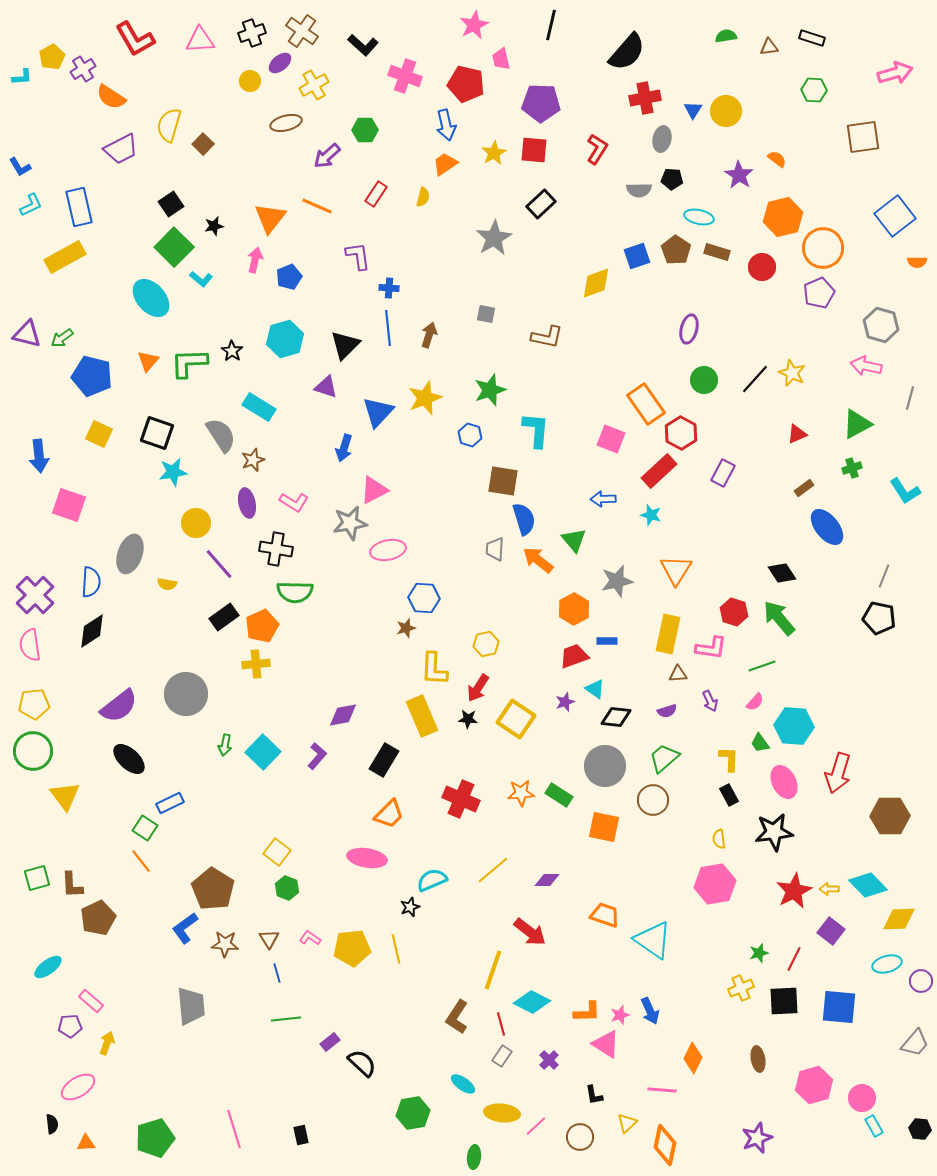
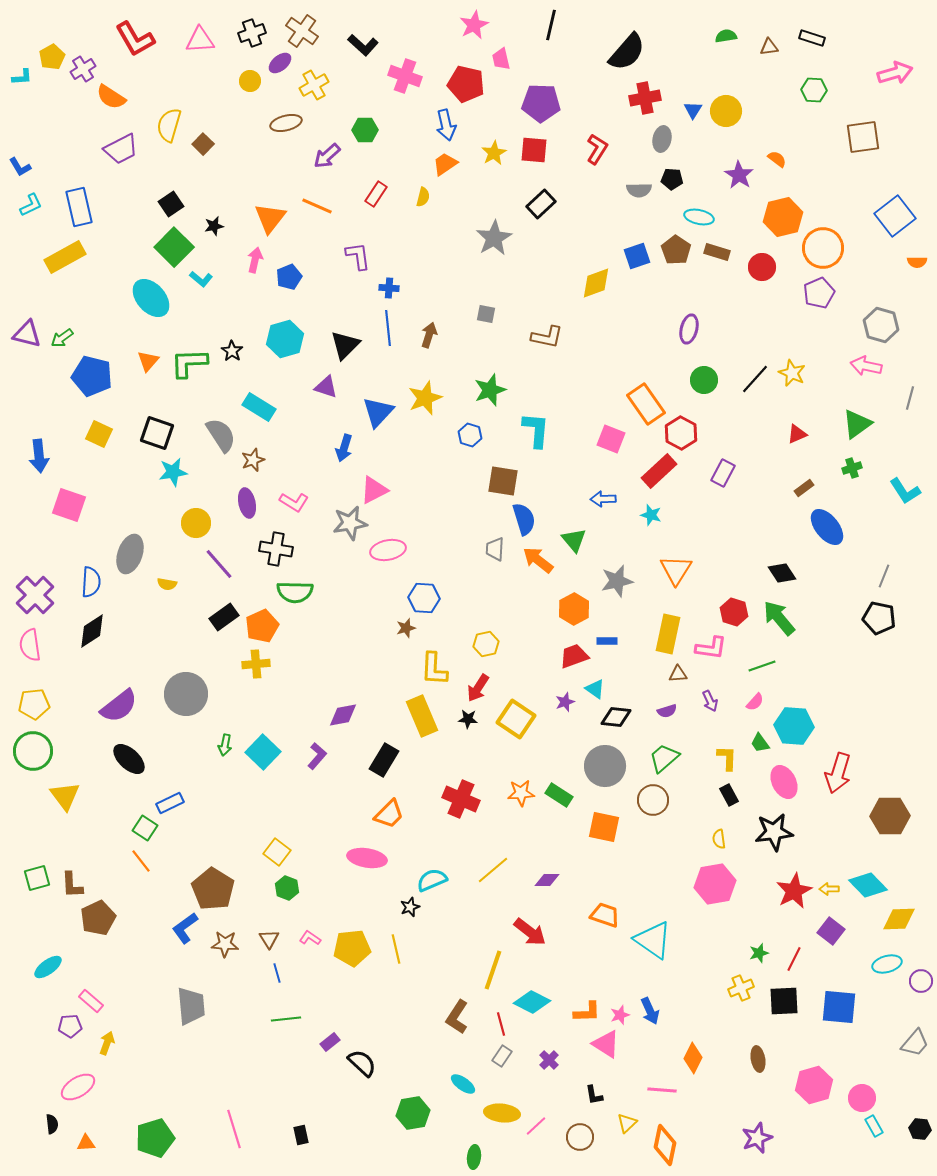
green triangle at (857, 424): rotated 8 degrees counterclockwise
yellow L-shape at (729, 759): moved 2 px left, 1 px up
